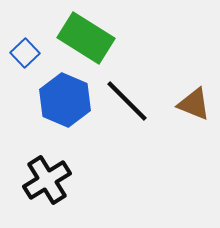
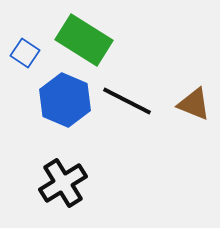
green rectangle: moved 2 px left, 2 px down
blue square: rotated 12 degrees counterclockwise
black line: rotated 18 degrees counterclockwise
black cross: moved 16 px right, 3 px down
